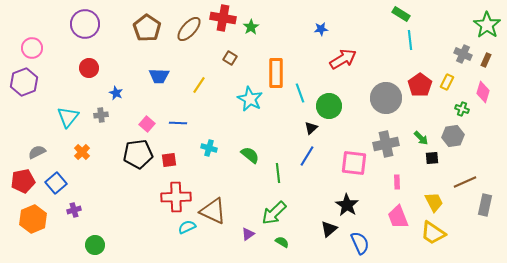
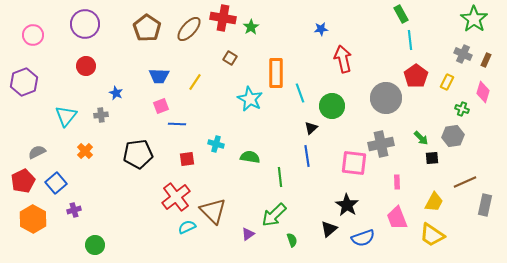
green rectangle at (401, 14): rotated 30 degrees clockwise
green star at (487, 25): moved 13 px left, 6 px up
pink circle at (32, 48): moved 1 px right, 13 px up
red arrow at (343, 59): rotated 72 degrees counterclockwise
red circle at (89, 68): moved 3 px left, 2 px up
yellow line at (199, 85): moved 4 px left, 3 px up
red pentagon at (420, 85): moved 4 px left, 9 px up
green circle at (329, 106): moved 3 px right
cyan triangle at (68, 117): moved 2 px left, 1 px up
blue line at (178, 123): moved 1 px left, 1 px down
pink square at (147, 124): moved 14 px right, 18 px up; rotated 28 degrees clockwise
gray cross at (386, 144): moved 5 px left
cyan cross at (209, 148): moved 7 px right, 4 px up
orange cross at (82, 152): moved 3 px right, 1 px up
green semicircle at (250, 155): moved 2 px down; rotated 30 degrees counterclockwise
blue line at (307, 156): rotated 40 degrees counterclockwise
red square at (169, 160): moved 18 px right, 1 px up
green line at (278, 173): moved 2 px right, 4 px down
red pentagon at (23, 181): rotated 15 degrees counterclockwise
red cross at (176, 197): rotated 36 degrees counterclockwise
yellow trapezoid at (434, 202): rotated 55 degrees clockwise
brown triangle at (213, 211): rotated 20 degrees clockwise
green arrow at (274, 213): moved 2 px down
pink trapezoid at (398, 217): moved 1 px left, 1 px down
orange hexagon at (33, 219): rotated 8 degrees counterclockwise
yellow trapezoid at (433, 233): moved 1 px left, 2 px down
green semicircle at (282, 242): moved 10 px right, 2 px up; rotated 40 degrees clockwise
blue semicircle at (360, 243): moved 3 px right, 5 px up; rotated 95 degrees clockwise
